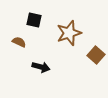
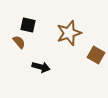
black square: moved 6 px left, 5 px down
brown semicircle: rotated 24 degrees clockwise
brown square: rotated 12 degrees counterclockwise
